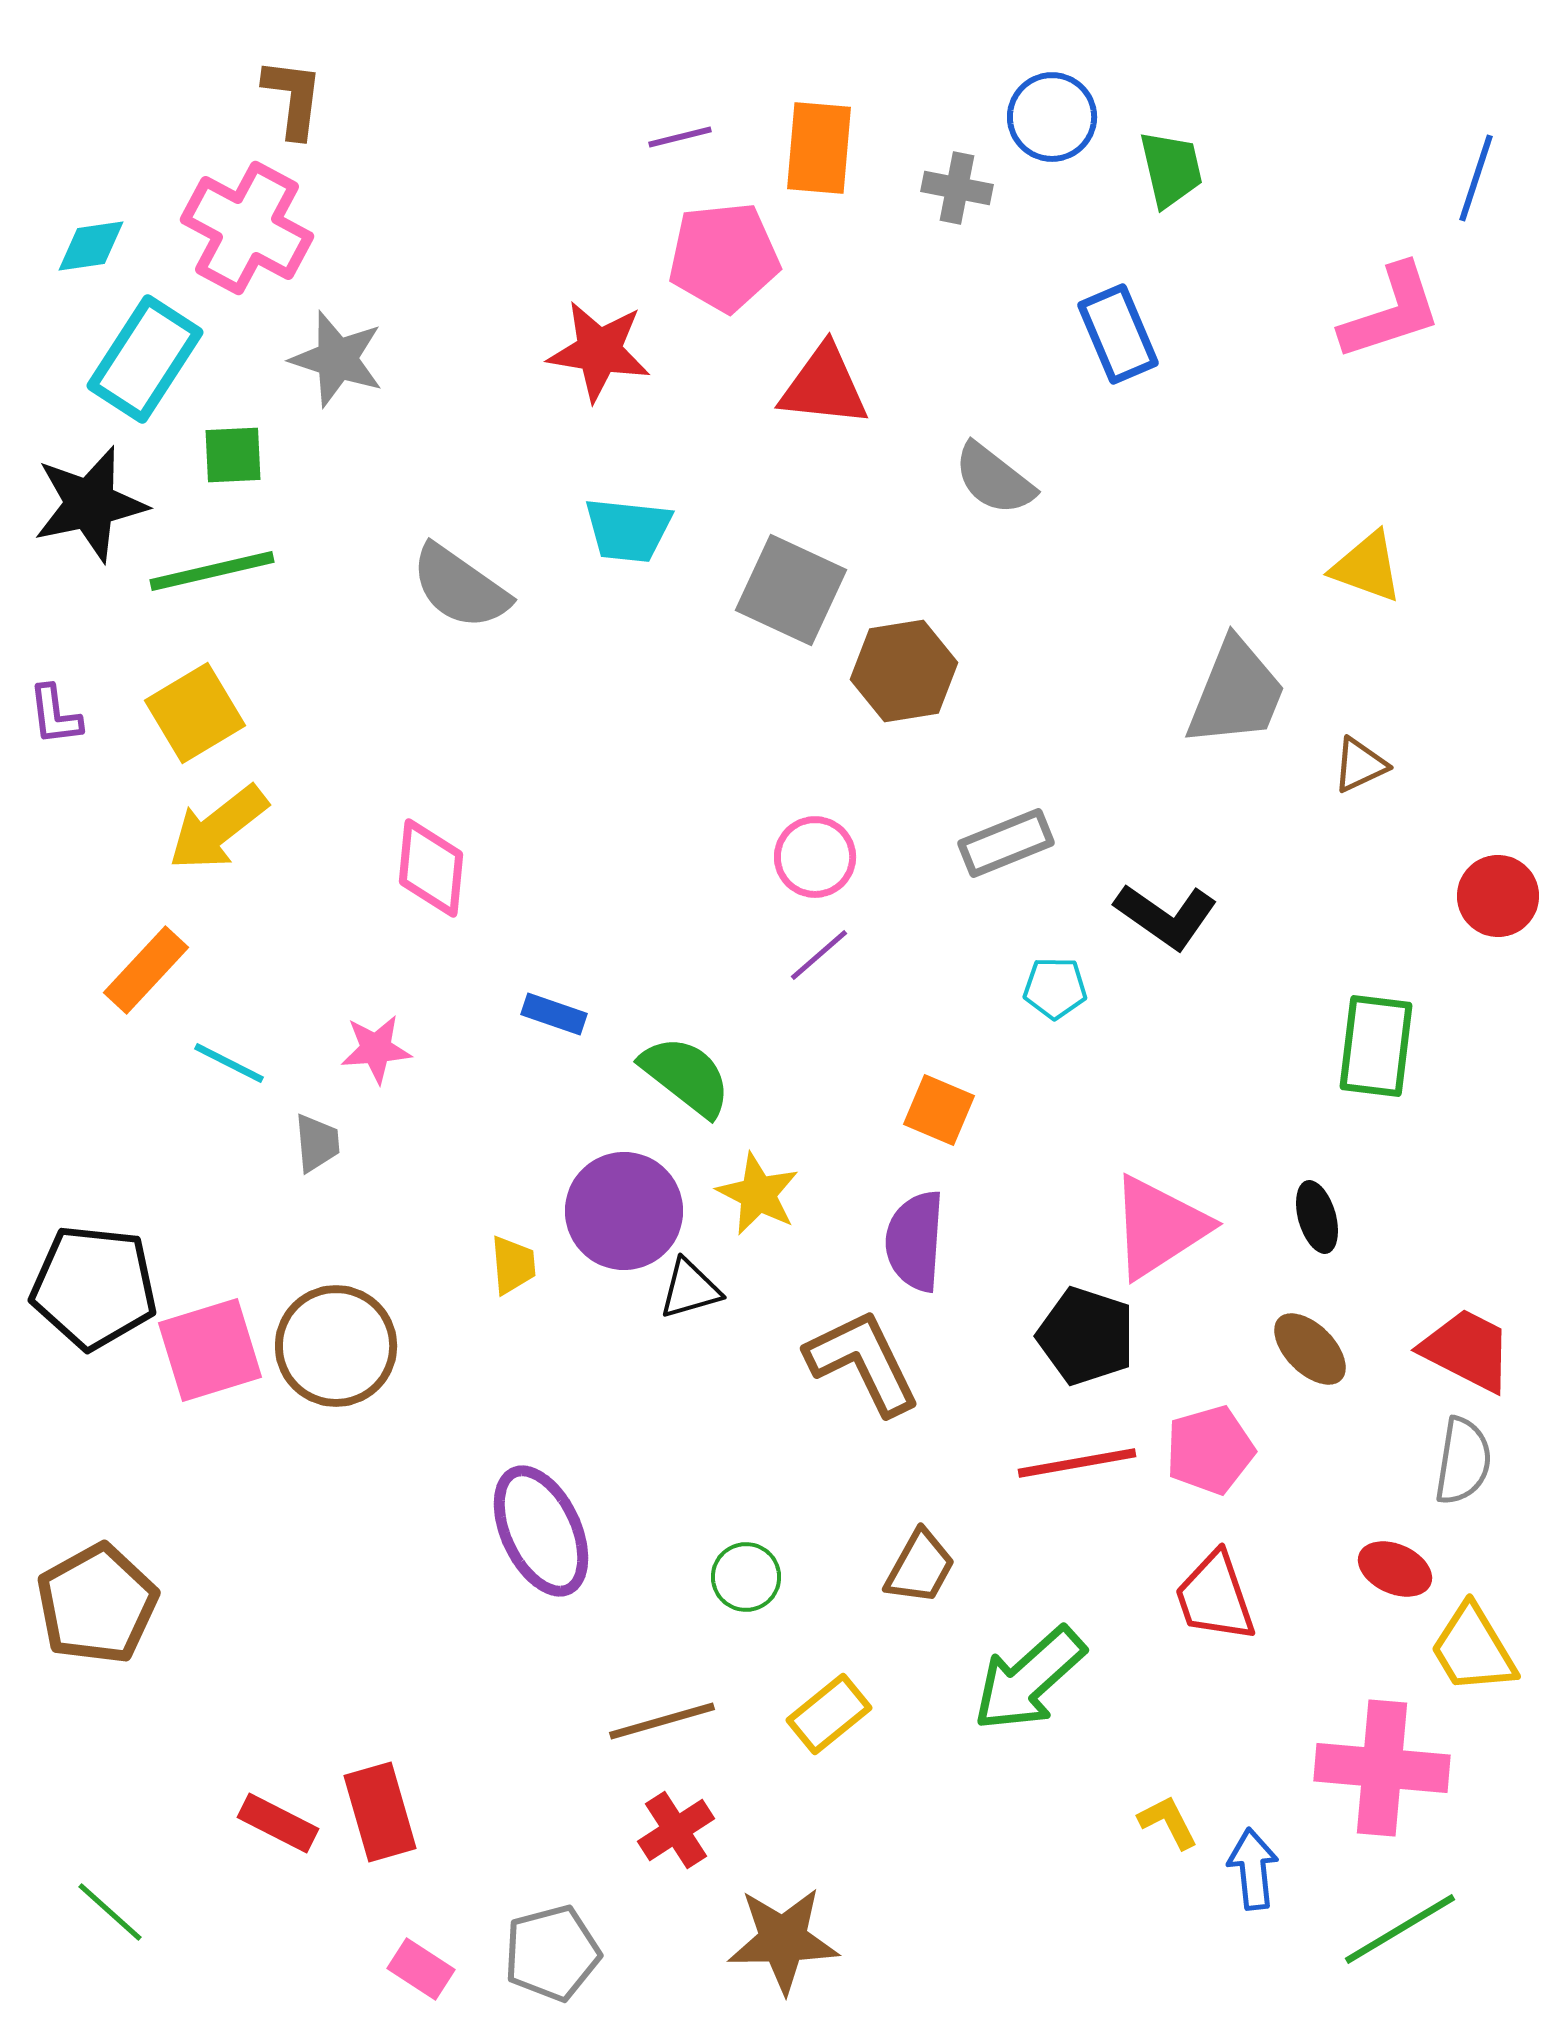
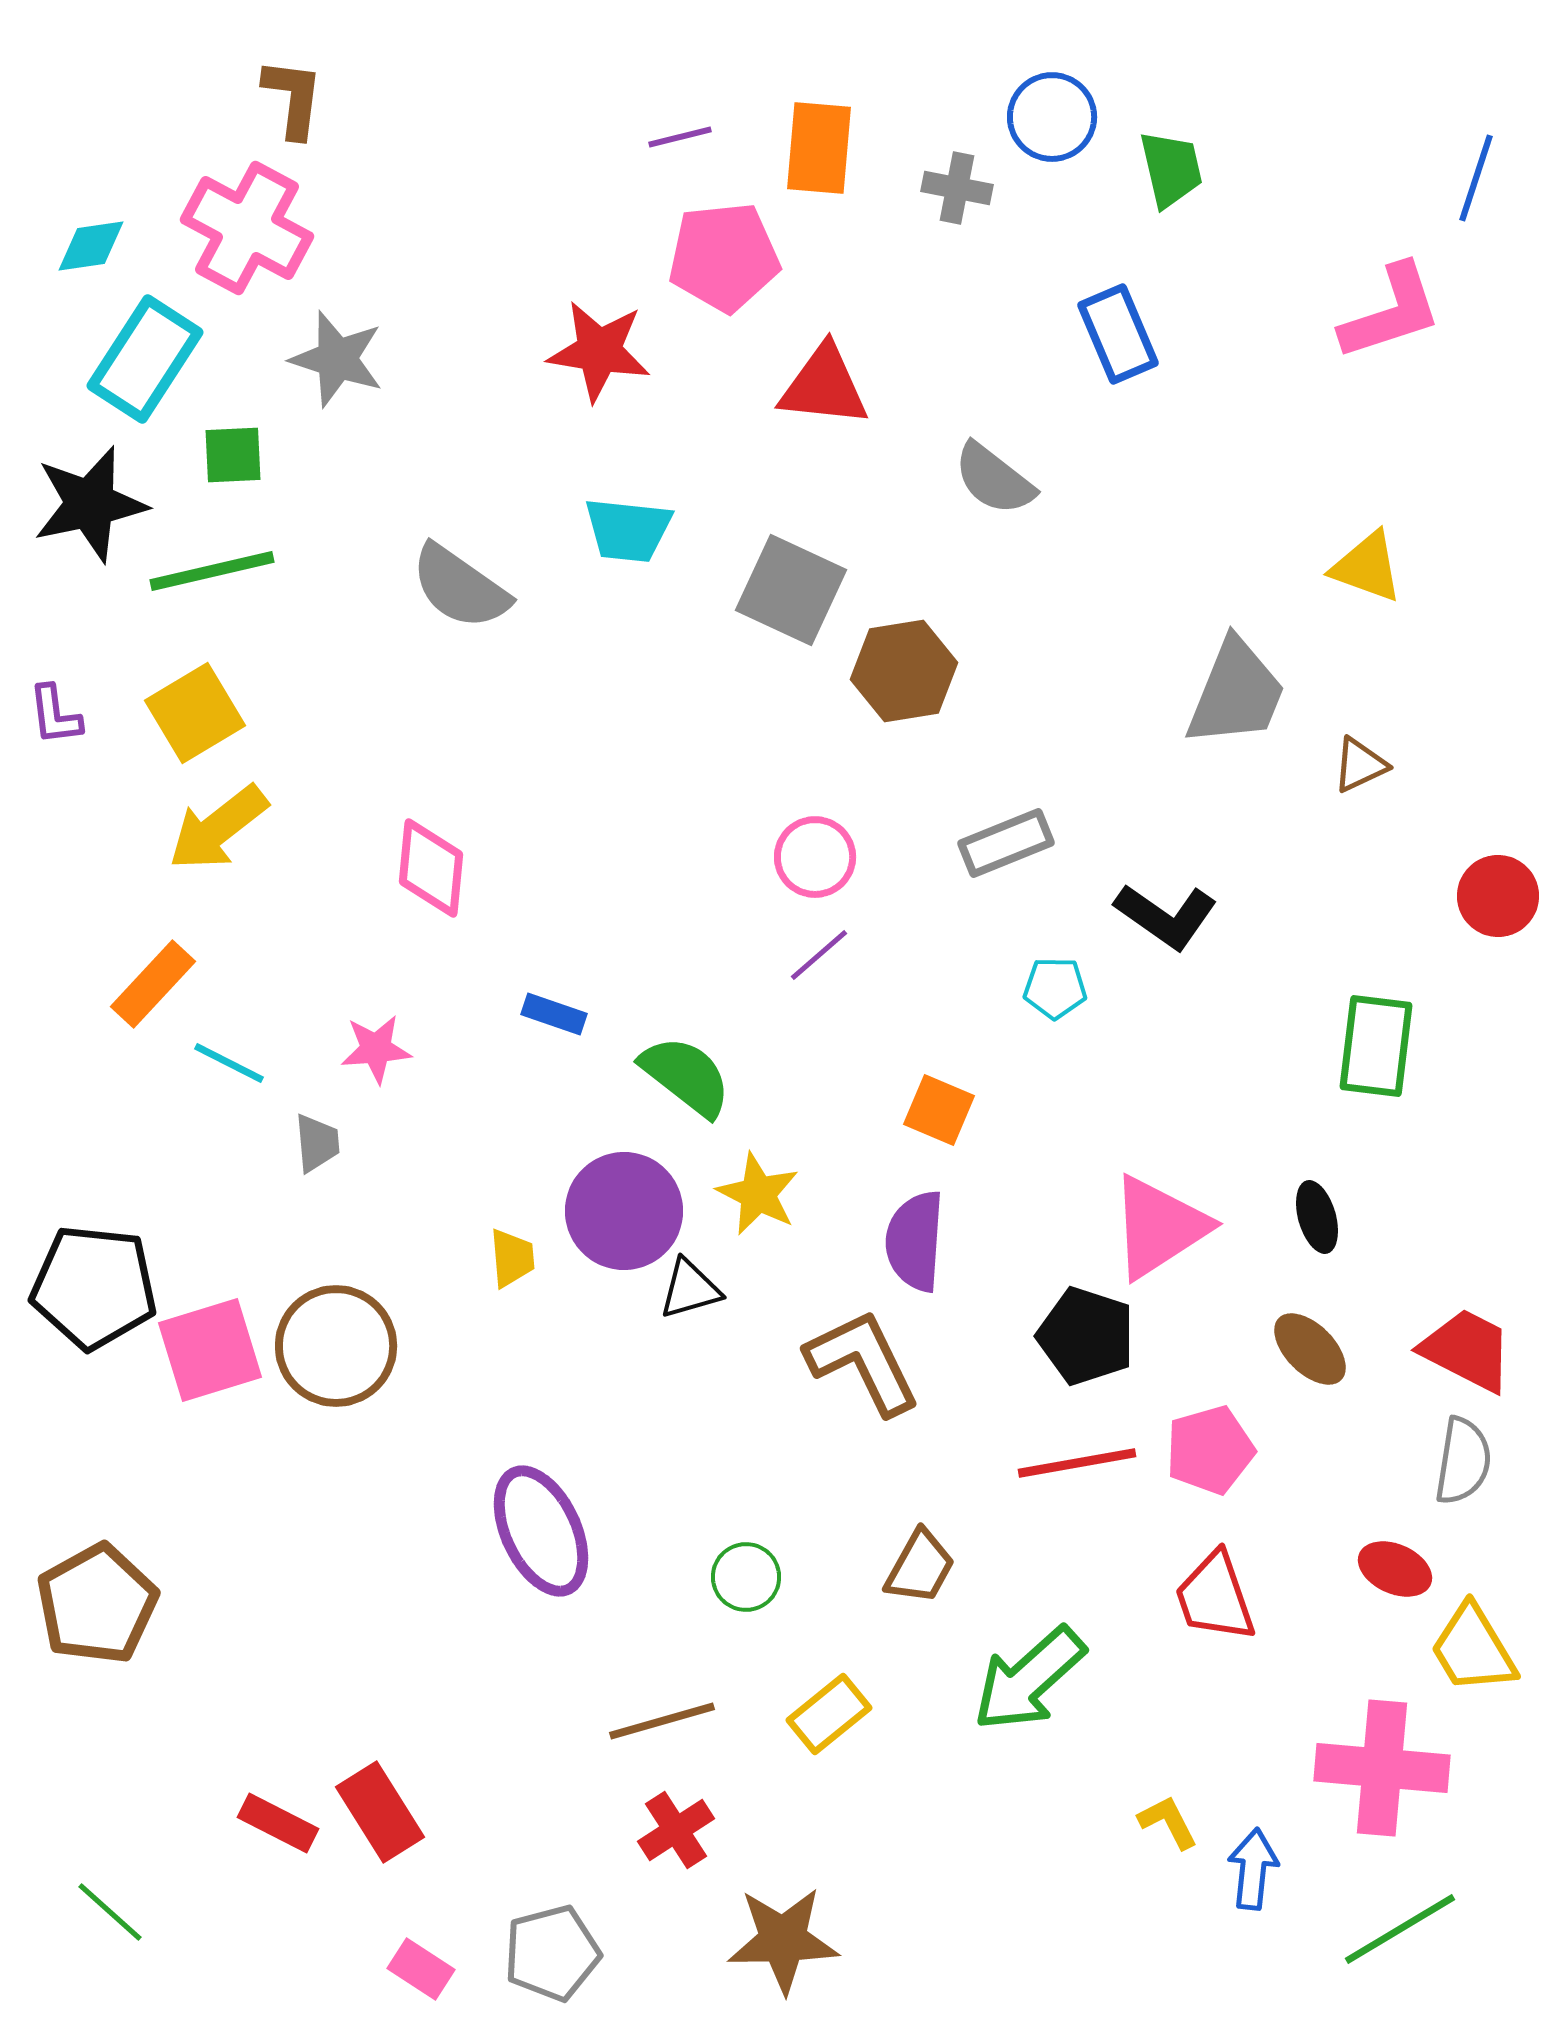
orange rectangle at (146, 970): moved 7 px right, 14 px down
yellow trapezoid at (513, 1265): moved 1 px left, 7 px up
red rectangle at (380, 1812): rotated 16 degrees counterclockwise
blue arrow at (1253, 1869): rotated 12 degrees clockwise
